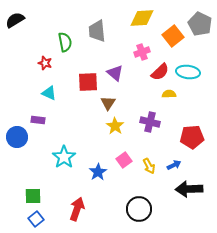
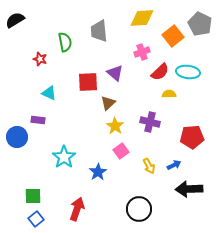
gray trapezoid: moved 2 px right
red star: moved 5 px left, 4 px up
brown triangle: rotated 14 degrees clockwise
pink square: moved 3 px left, 9 px up
